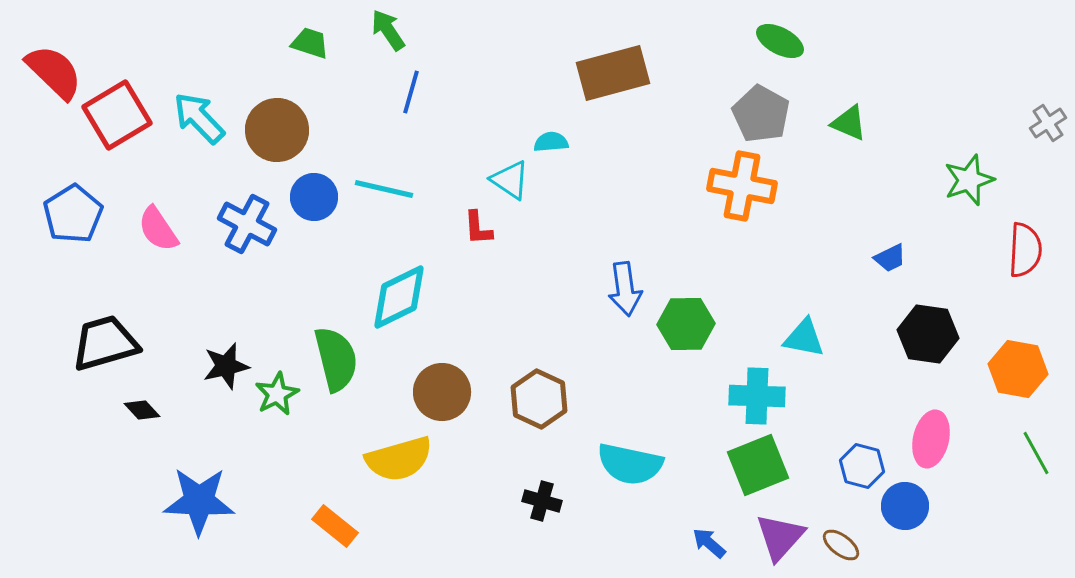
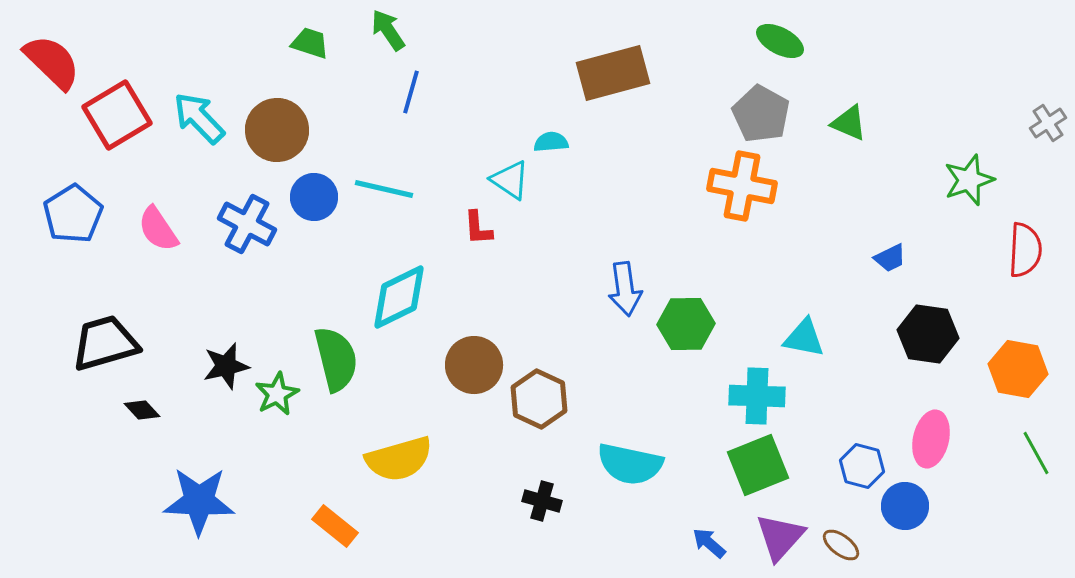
red semicircle at (54, 72): moved 2 px left, 10 px up
brown circle at (442, 392): moved 32 px right, 27 px up
